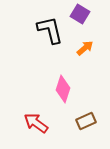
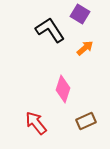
black L-shape: rotated 20 degrees counterclockwise
red arrow: rotated 15 degrees clockwise
